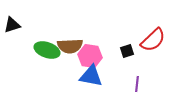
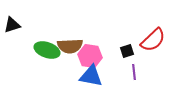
purple line: moved 3 px left, 12 px up; rotated 14 degrees counterclockwise
